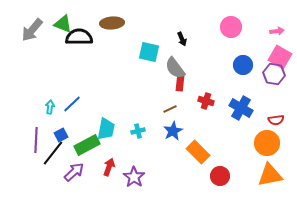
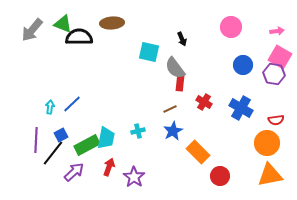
red cross: moved 2 px left, 1 px down; rotated 14 degrees clockwise
cyan trapezoid: moved 9 px down
